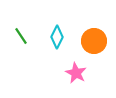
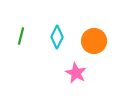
green line: rotated 48 degrees clockwise
